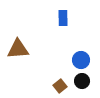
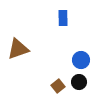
brown triangle: rotated 15 degrees counterclockwise
black circle: moved 3 px left, 1 px down
brown square: moved 2 px left
